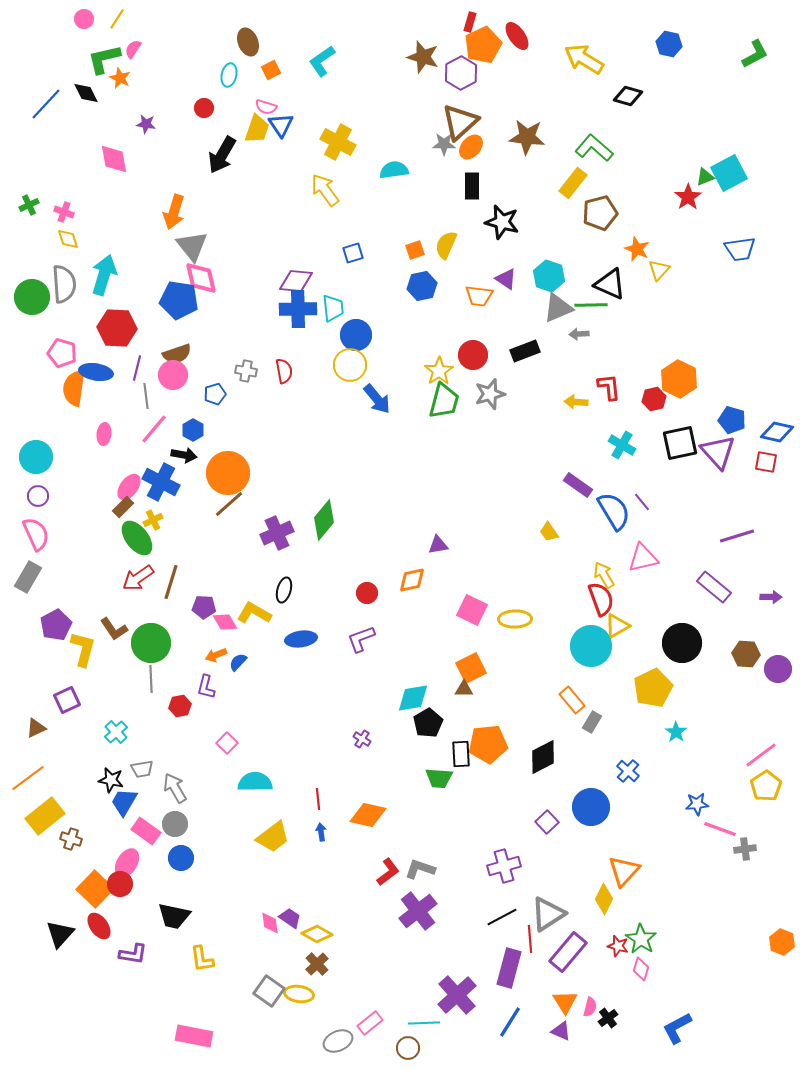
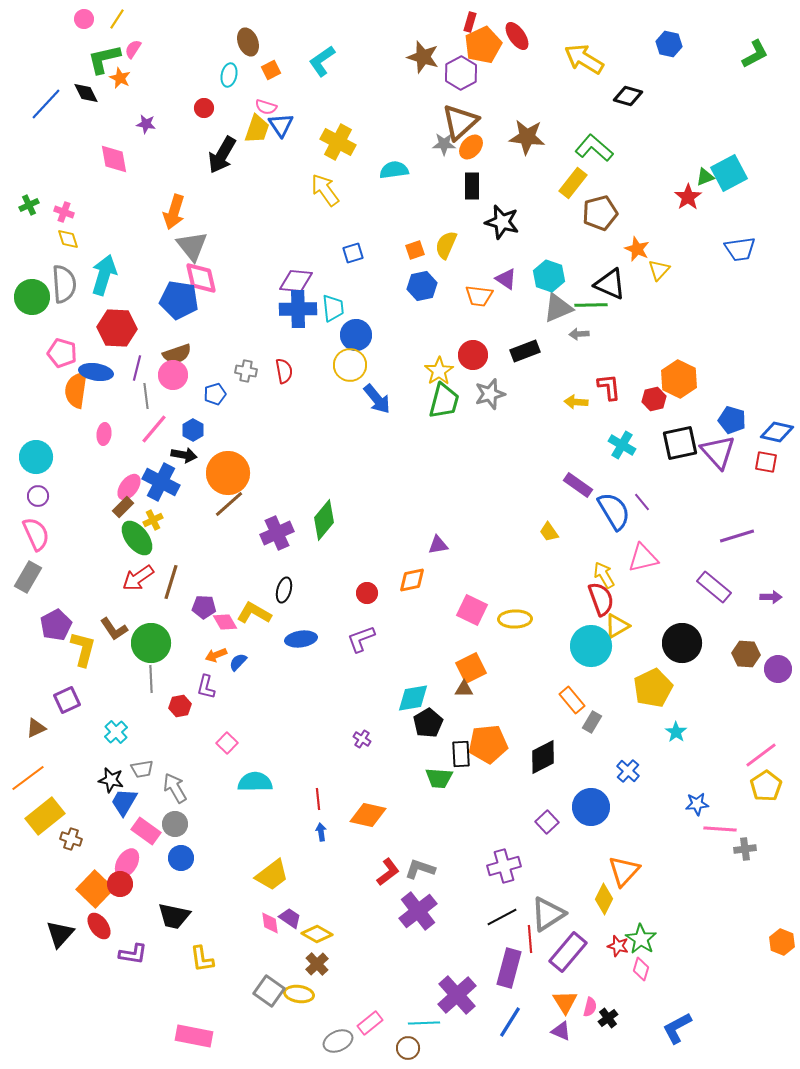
orange semicircle at (74, 388): moved 2 px right, 2 px down
pink line at (720, 829): rotated 16 degrees counterclockwise
yellow trapezoid at (273, 837): moved 1 px left, 38 px down
